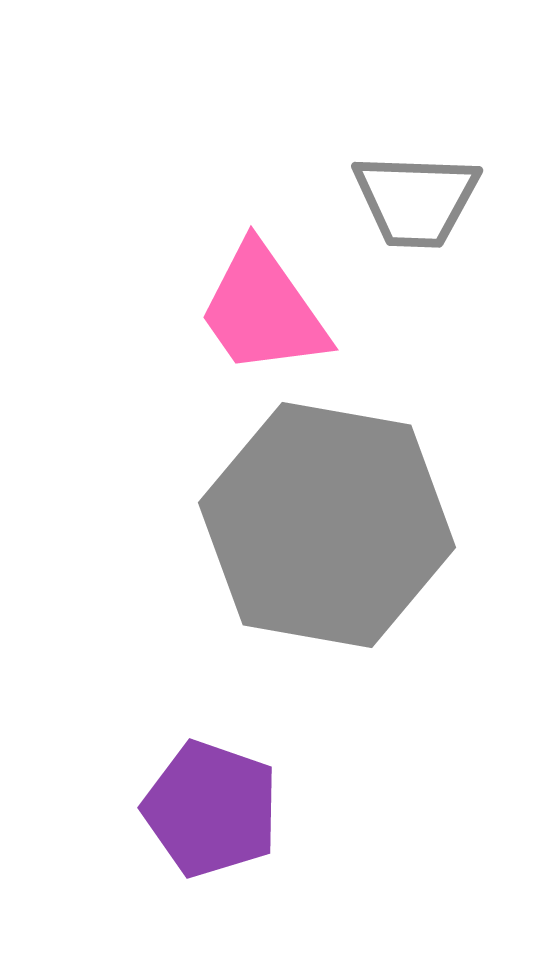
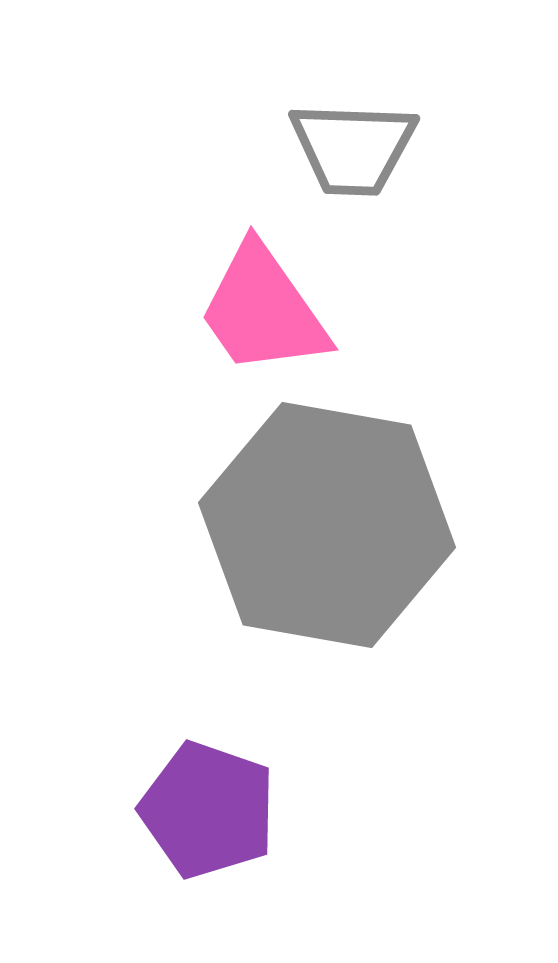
gray trapezoid: moved 63 px left, 52 px up
purple pentagon: moved 3 px left, 1 px down
